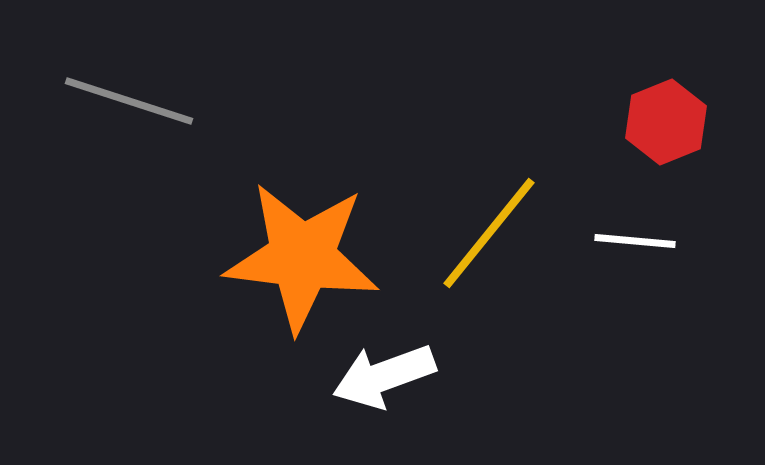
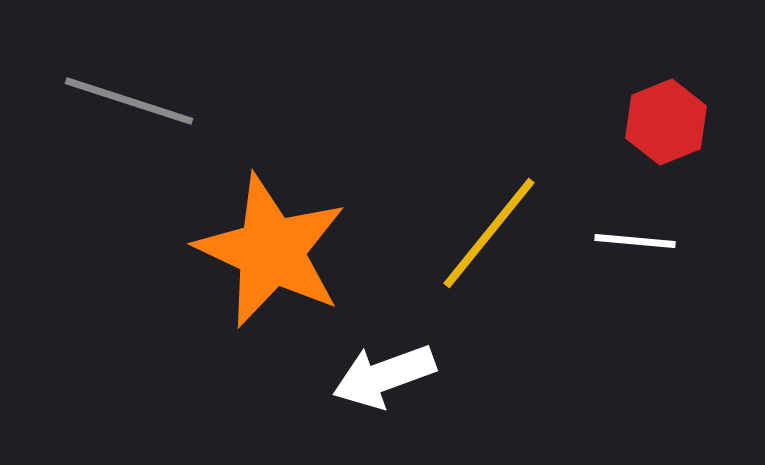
orange star: moved 31 px left, 6 px up; rotated 18 degrees clockwise
